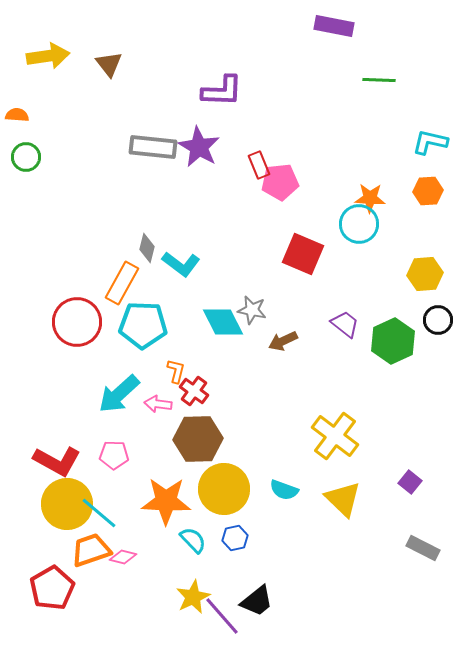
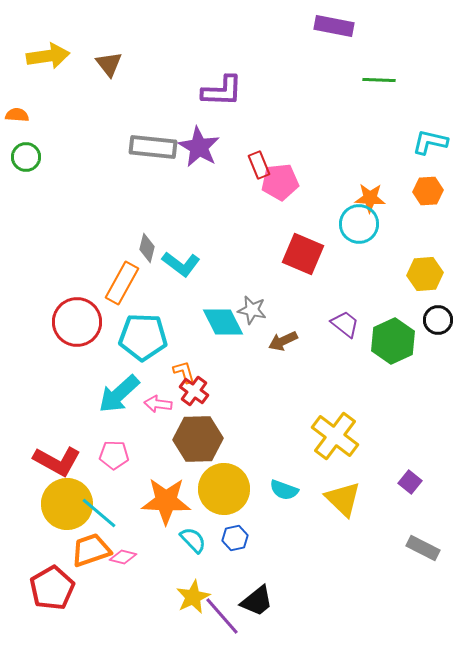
cyan pentagon at (143, 325): moved 12 px down
orange L-shape at (176, 371): moved 8 px right, 1 px down; rotated 30 degrees counterclockwise
